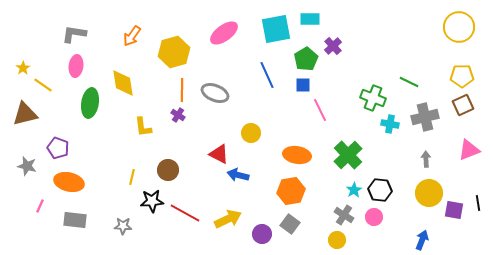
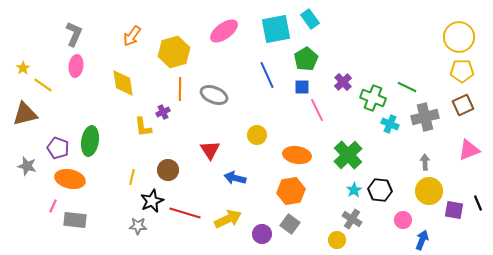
cyan rectangle at (310, 19): rotated 54 degrees clockwise
yellow circle at (459, 27): moved 10 px down
pink ellipse at (224, 33): moved 2 px up
gray L-shape at (74, 34): rotated 105 degrees clockwise
purple cross at (333, 46): moved 10 px right, 36 px down
yellow pentagon at (462, 76): moved 5 px up
green line at (409, 82): moved 2 px left, 5 px down
blue square at (303, 85): moved 1 px left, 2 px down
orange line at (182, 90): moved 2 px left, 1 px up
gray ellipse at (215, 93): moved 1 px left, 2 px down
green ellipse at (90, 103): moved 38 px down
pink line at (320, 110): moved 3 px left
purple cross at (178, 115): moved 15 px left, 3 px up; rotated 32 degrees clockwise
cyan cross at (390, 124): rotated 12 degrees clockwise
yellow circle at (251, 133): moved 6 px right, 2 px down
red triangle at (219, 154): moved 9 px left, 4 px up; rotated 30 degrees clockwise
gray arrow at (426, 159): moved 1 px left, 3 px down
blue arrow at (238, 175): moved 3 px left, 3 px down
orange ellipse at (69, 182): moved 1 px right, 3 px up
yellow circle at (429, 193): moved 2 px up
black star at (152, 201): rotated 20 degrees counterclockwise
black line at (478, 203): rotated 14 degrees counterclockwise
pink line at (40, 206): moved 13 px right
red line at (185, 213): rotated 12 degrees counterclockwise
gray cross at (344, 215): moved 8 px right, 4 px down
pink circle at (374, 217): moved 29 px right, 3 px down
gray star at (123, 226): moved 15 px right
